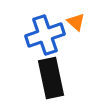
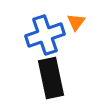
orange triangle: rotated 24 degrees clockwise
